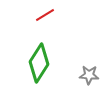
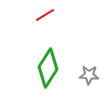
green diamond: moved 9 px right, 5 px down
